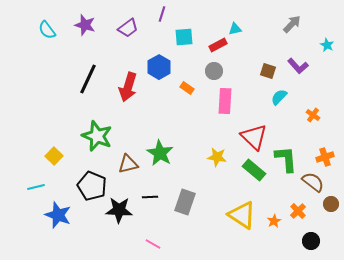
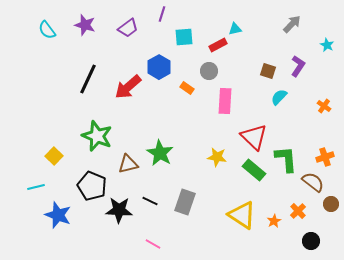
purple L-shape at (298, 66): rotated 105 degrees counterclockwise
gray circle at (214, 71): moved 5 px left
red arrow at (128, 87): rotated 32 degrees clockwise
orange cross at (313, 115): moved 11 px right, 9 px up
black line at (150, 197): moved 4 px down; rotated 28 degrees clockwise
